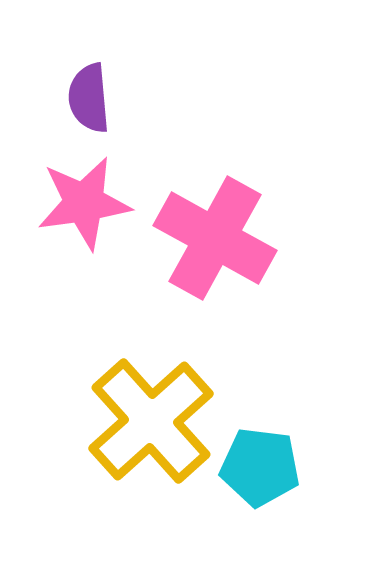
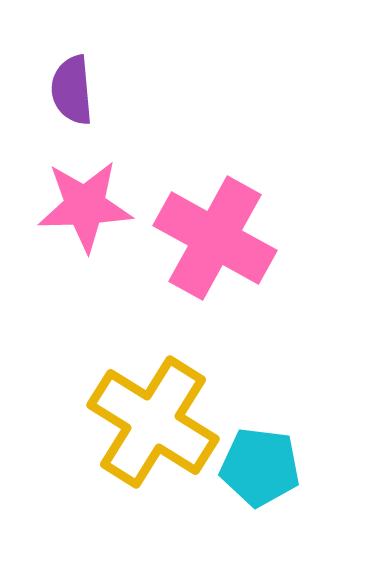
purple semicircle: moved 17 px left, 8 px up
pink star: moved 1 px right, 3 px down; rotated 6 degrees clockwise
yellow cross: moved 2 px right, 1 px down; rotated 16 degrees counterclockwise
